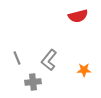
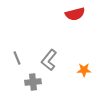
red semicircle: moved 3 px left, 2 px up
